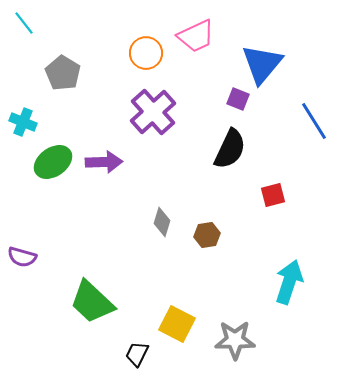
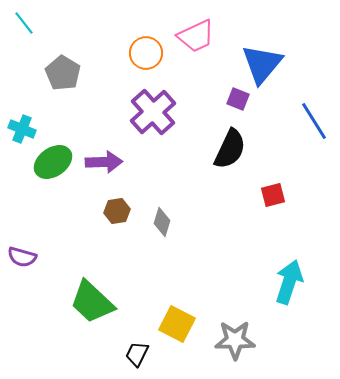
cyan cross: moved 1 px left, 7 px down
brown hexagon: moved 90 px left, 24 px up
